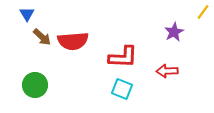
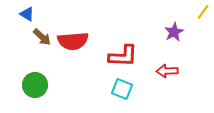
blue triangle: rotated 28 degrees counterclockwise
red L-shape: moved 1 px up
